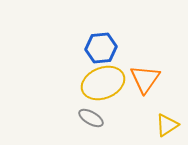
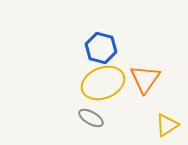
blue hexagon: rotated 20 degrees clockwise
